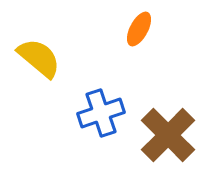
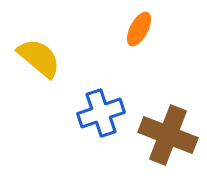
brown cross: rotated 24 degrees counterclockwise
